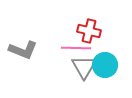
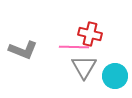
red cross: moved 1 px right, 3 px down
pink line: moved 2 px left, 1 px up
cyan circle: moved 10 px right, 11 px down
